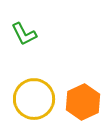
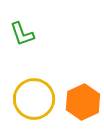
green L-shape: moved 2 px left; rotated 8 degrees clockwise
